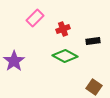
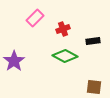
brown square: rotated 28 degrees counterclockwise
